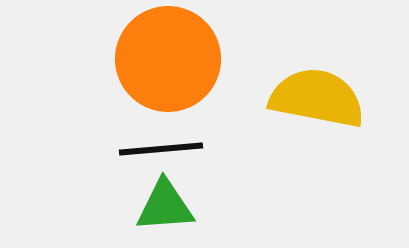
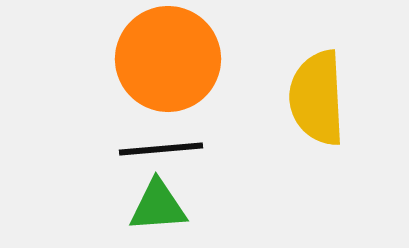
yellow semicircle: rotated 104 degrees counterclockwise
green triangle: moved 7 px left
